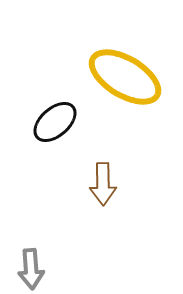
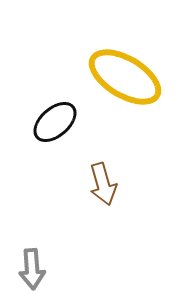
brown arrow: rotated 15 degrees counterclockwise
gray arrow: moved 1 px right
